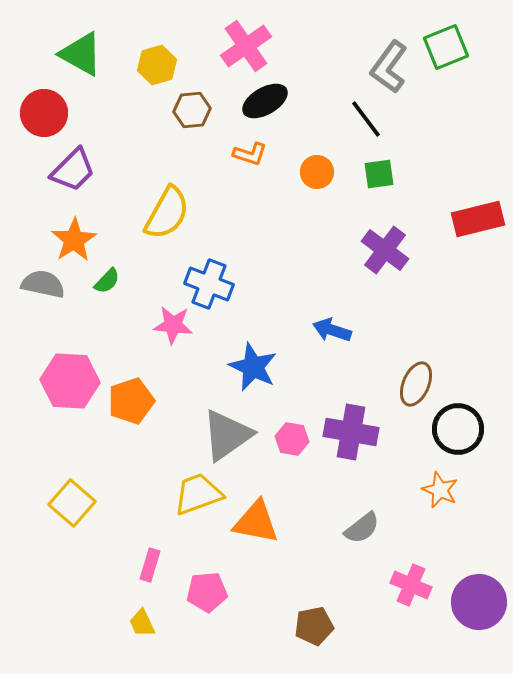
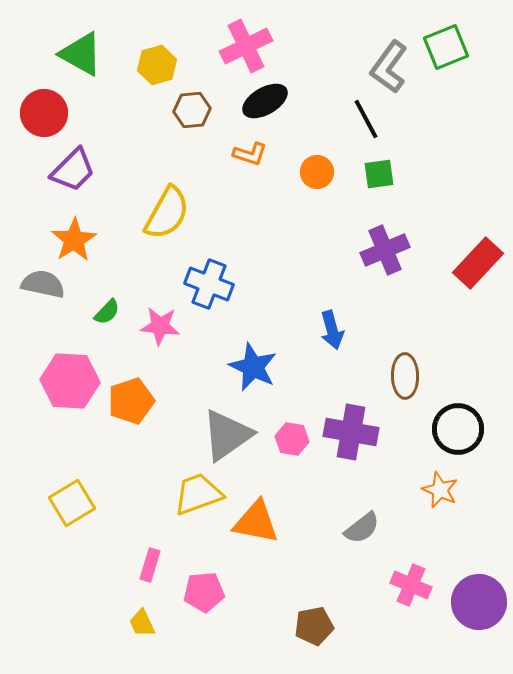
pink cross at (246, 46): rotated 9 degrees clockwise
black line at (366, 119): rotated 9 degrees clockwise
red rectangle at (478, 219): moved 44 px down; rotated 33 degrees counterclockwise
purple cross at (385, 250): rotated 30 degrees clockwise
green semicircle at (107, 281): moved 31 px down
pink star at (173, 325): moved 13 px left, 1 px down
blue arrow at (332, 330): rotated 123 degrees counterclockwise
brown ellipse at (416, 384): moved 11 px left, 8 px up; rotated 24 degrees counterclockwise
yellow square at (72, 503): rotated 18 degrees clockwise
pink pentagon at (207, 592): moved 3 px left
